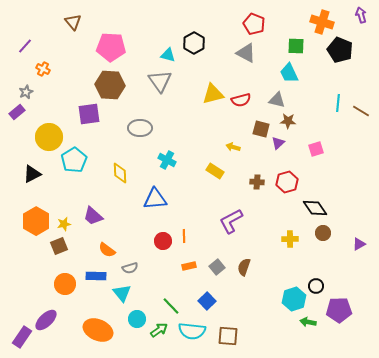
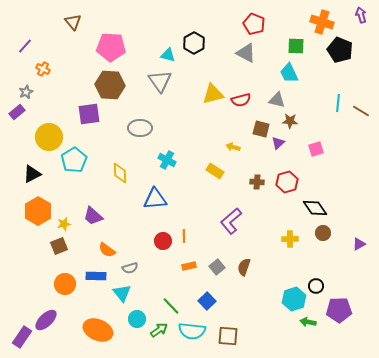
brown star at (288, 121): moved 2 px right
orange hexagon at (36, 221): moved 2 px right, 10 px up
purple L-shape at (231, 221): rotated 12 degrees counterclockwise
